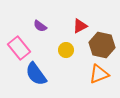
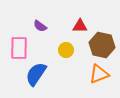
red triangle: rotated 28 degrees clockwise
pink rectangle: rotated 40 degrees clockwise
blue semicircle: rotated 70 degrees clockwise
